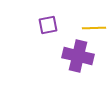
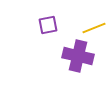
yellow line: rotated 20 degrees counterclockwise
